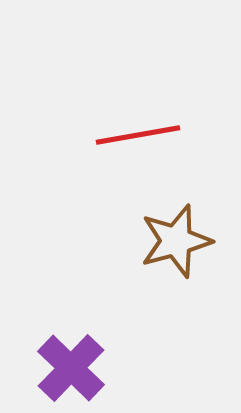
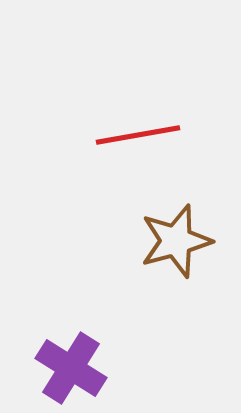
purple cross: rotated 12 degrees counterclockwise
